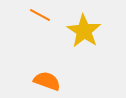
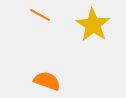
yellow star: moved 9 px right, 6 px up
